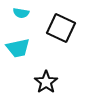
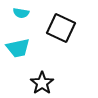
black star: moved 4 px left, 1 px down
